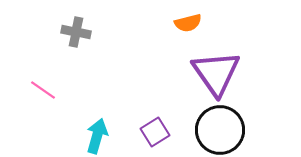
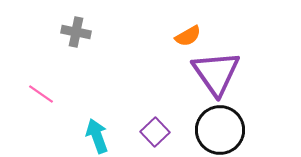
orange semicircle: moved 13 px down; rotated 16 degrees counterclockwise
pink line: moved 2 px left, 4 px down
purple square: rotated 12 degrees counterclockwise
cyan arrow: rotated 36 degrees counterclockwise
